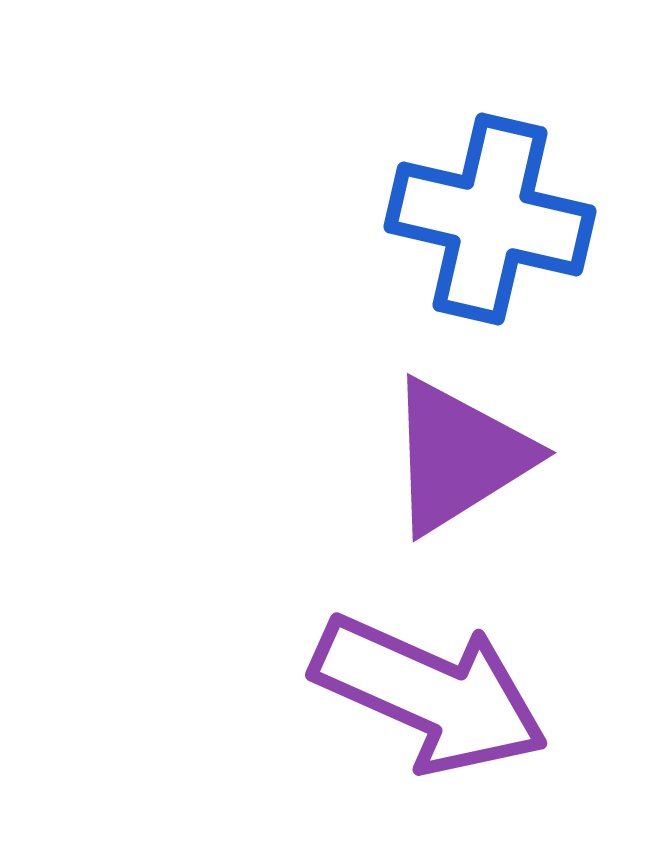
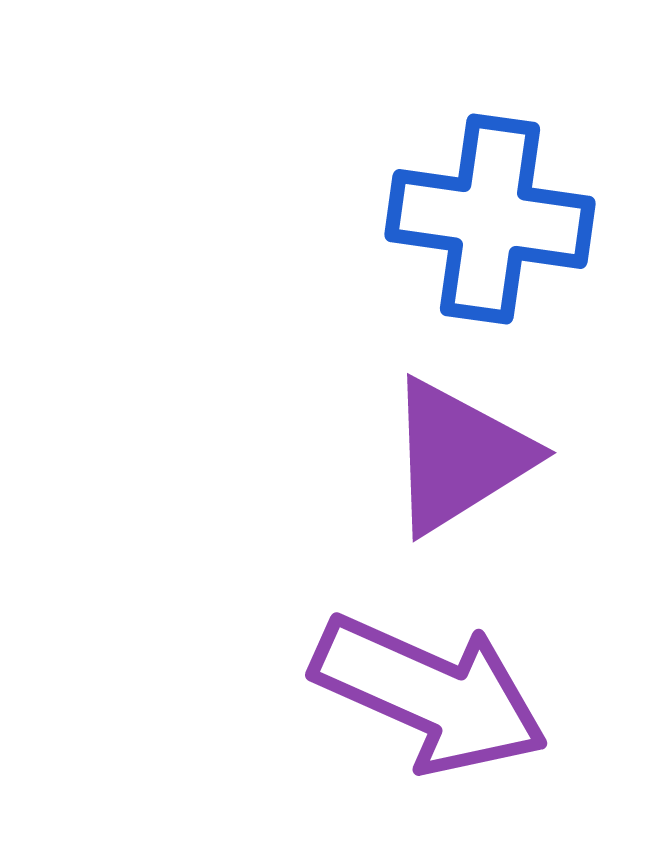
blue cross: rotated 5 degrees counterclockwise
